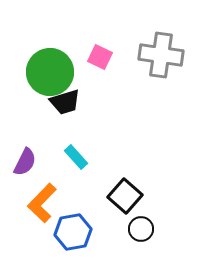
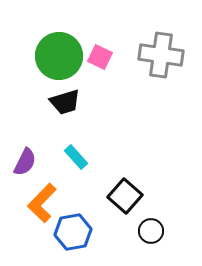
green circle: moved 9 px right, 16 px up
black circle: moved 10 px right, 2 px down
